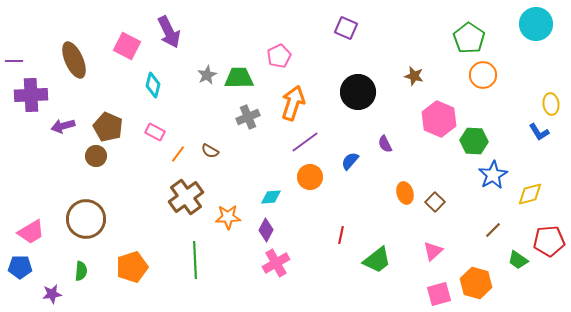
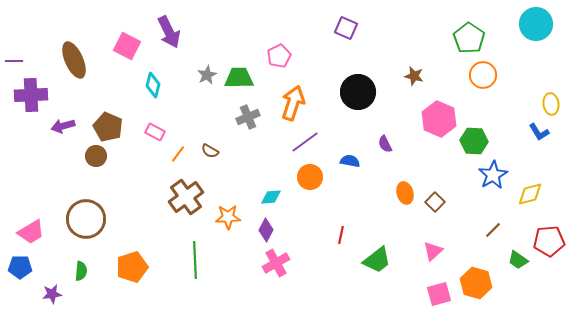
blue semicircle at (350, 161): rotated 60 degrees clockwise
